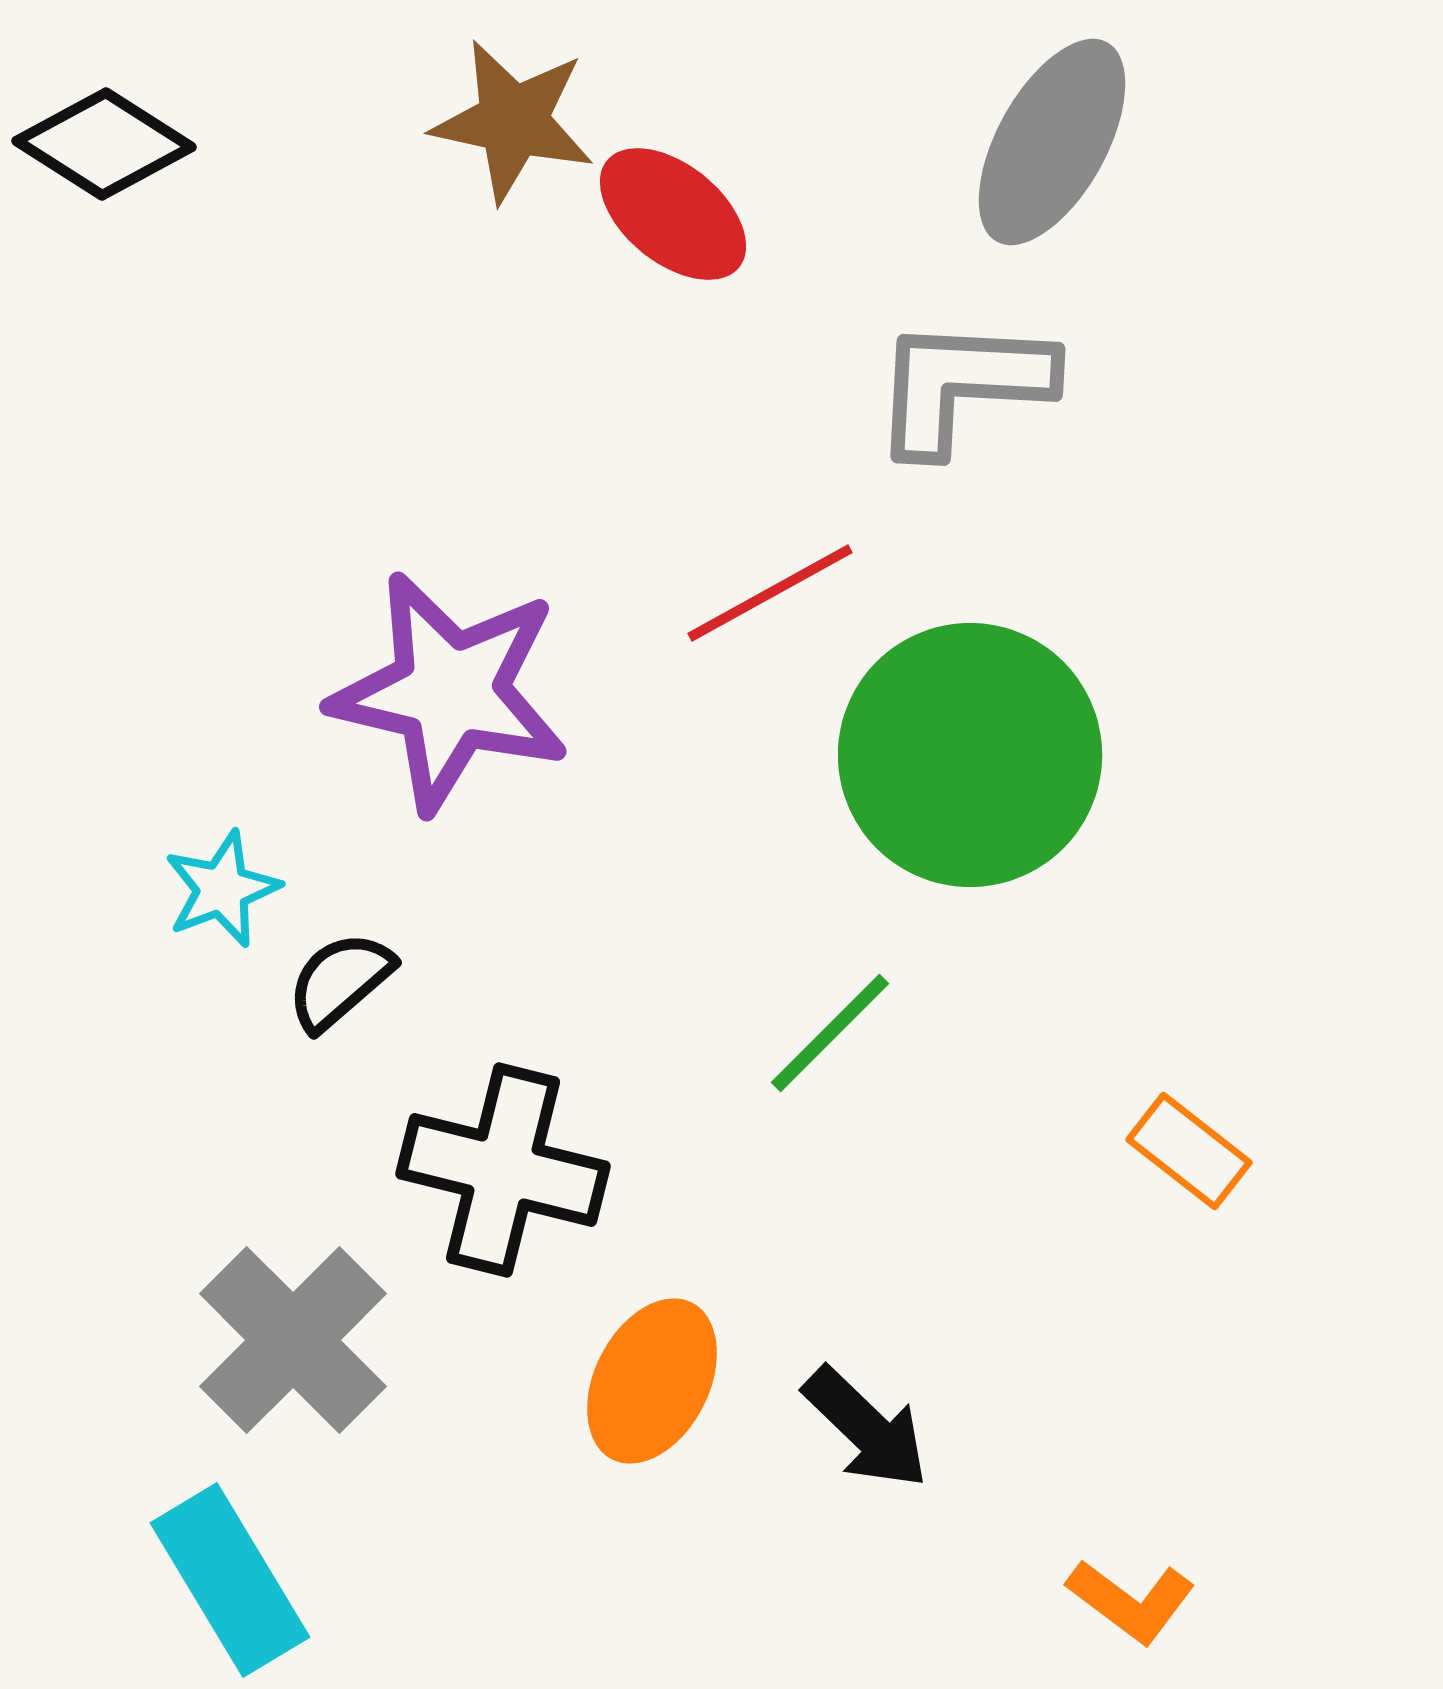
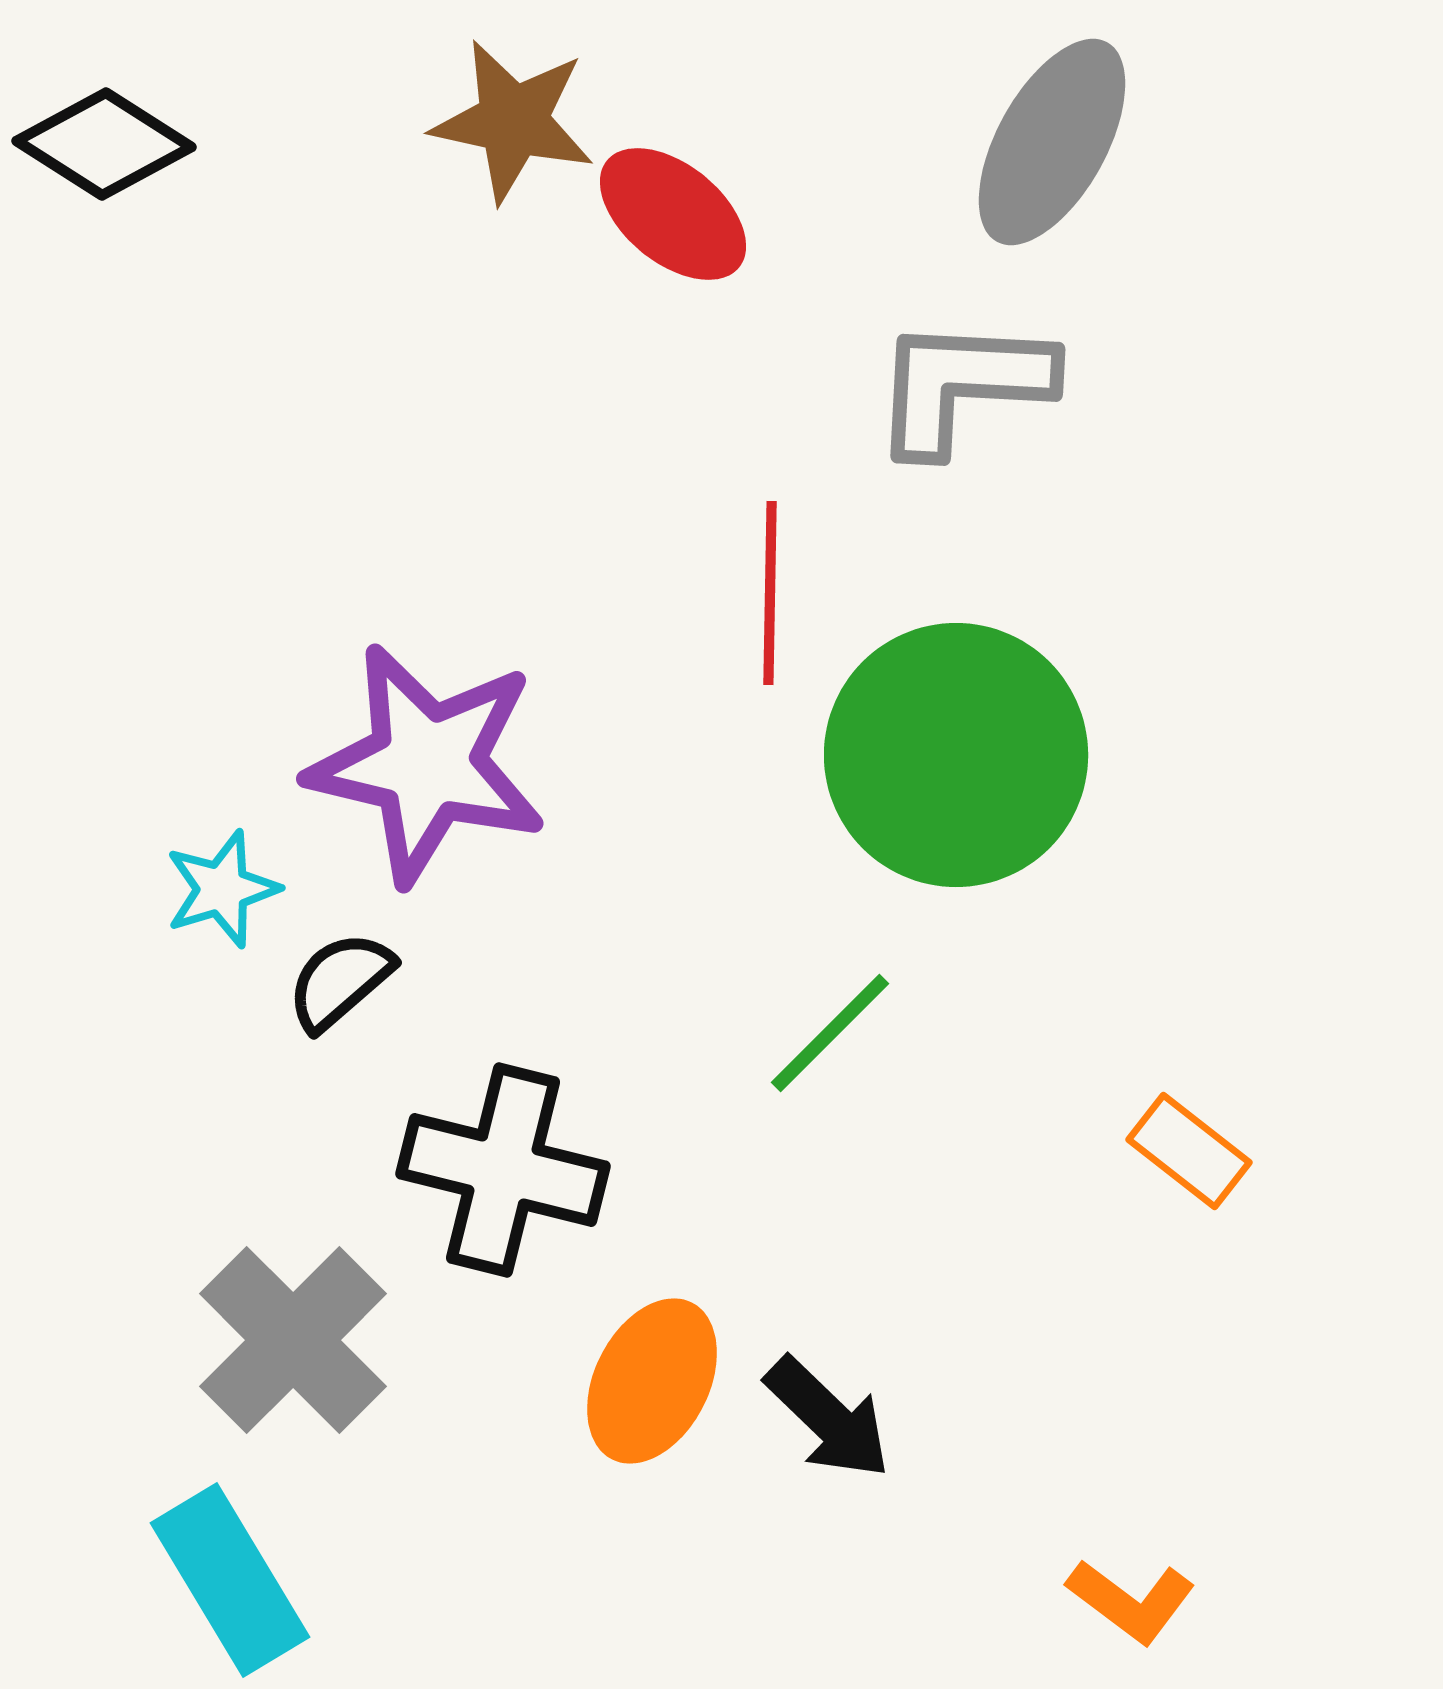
red line: rotated 60 degrees counterclockwise
purple star: moved 23 px left, 72 px down
green circle: moved 14 px left
cyan star: rotated 4 degrees clockwise
black arrow: moved 38 px left, 10 px up
